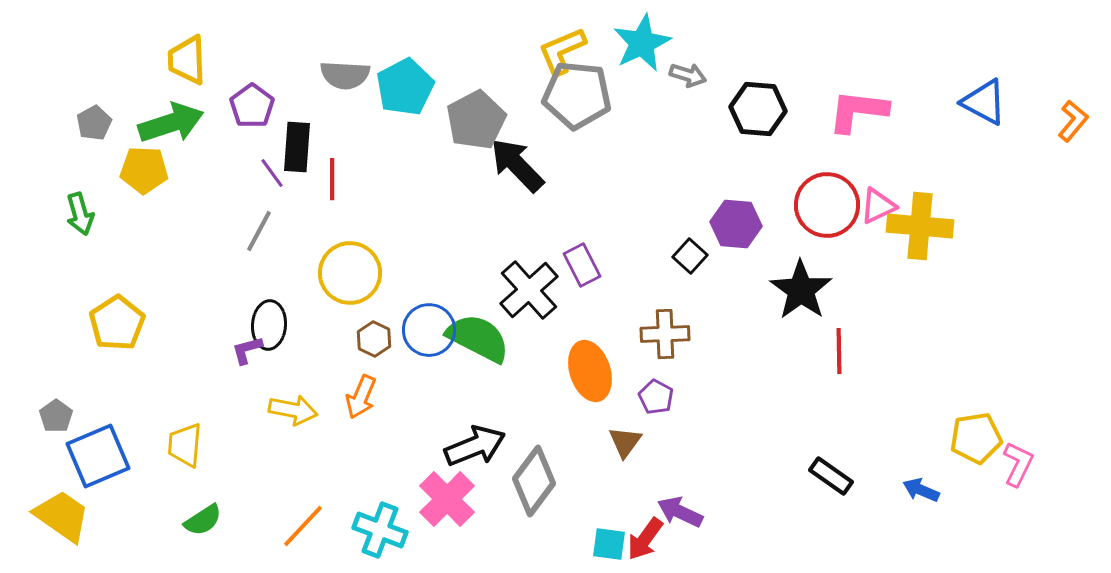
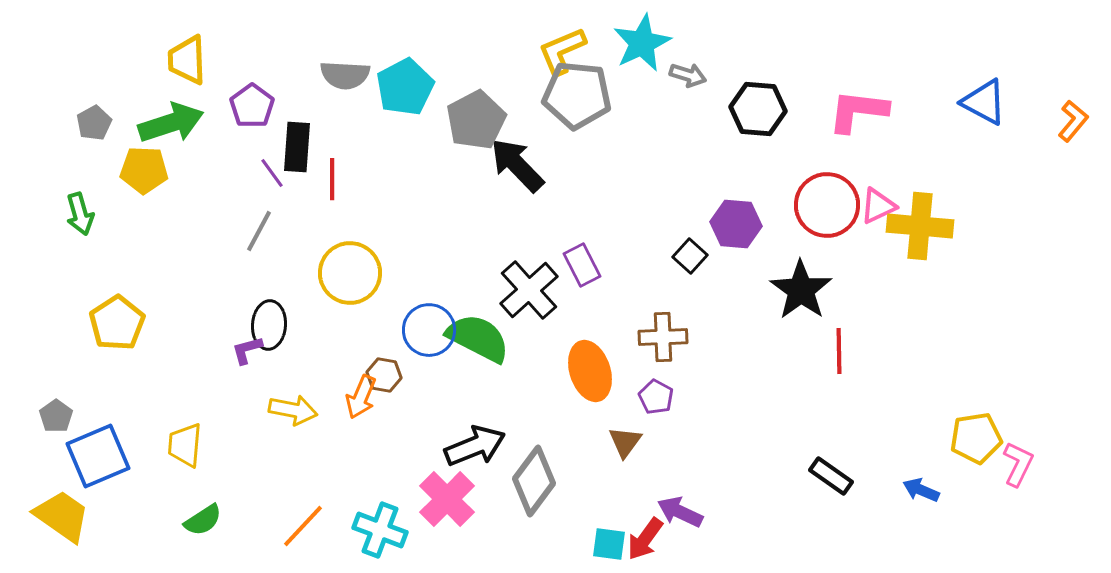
brown cross at (665, 334): moved 2 px left, 3 px down
brown hexagon at (374, 339): moved 10 px right, 36 px down; rotated 16 degrees counterclockwise
